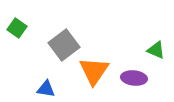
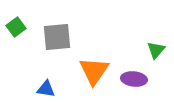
green square: moved 1 px left, 1 px up; rotated 18 degrees clockwise
gray square: moved 7 px left, 8 px up; rotated 32 degrees clockwise
green triangle: rotated 48 degrees clockwise
purple ellipse: moved 1 px down
